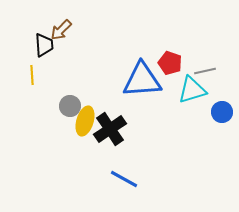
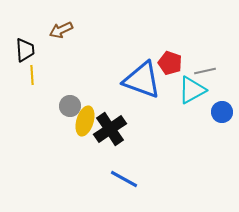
brown arrow: rotated 20 degrees clockwise
black trapezoid: moved 19 px left, 5 px down
blue triangle: rotated 24 degrees clockwise
cyan triangle: rotated 12 degrees counterclockwise
